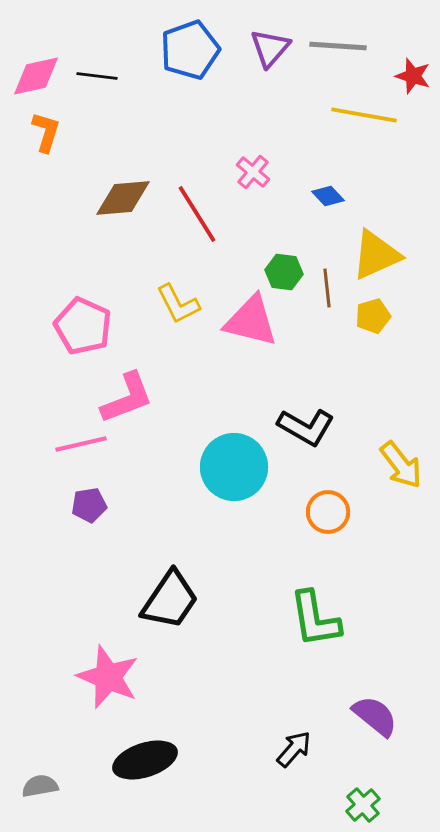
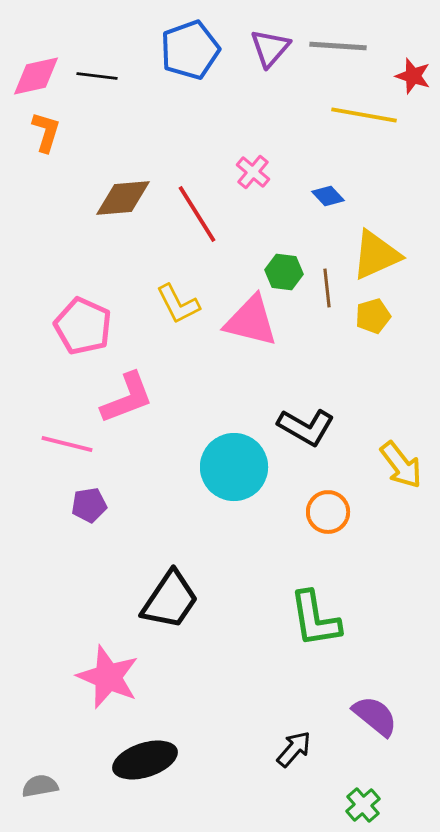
pink line: moved 14 px left; rotated 27 degrees clockwise
